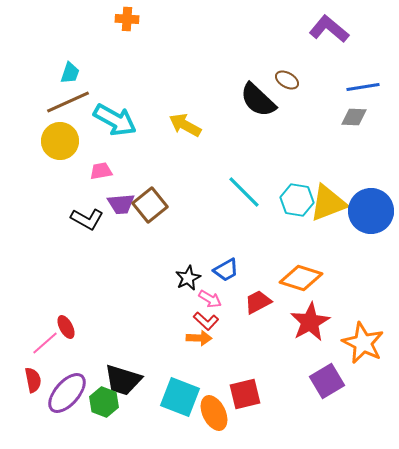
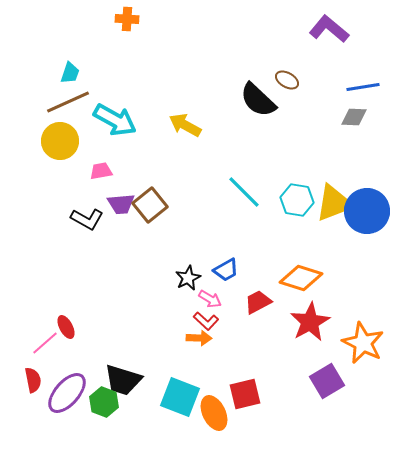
yellow triangle: moved 6 px right
blue circle: moved 4 px left
